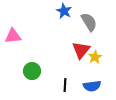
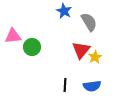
green circle: moved 24 px up
